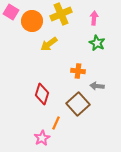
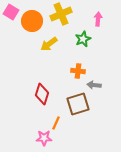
pink arrow: moved 4 px right, 1 px down
green star: moved 14 px left, 4 px up; rotated 21 degrees clockwise
gray arrow: moved 3 px left, 1 px up
brown square: rotated 25 degrees clockwise
pink star: moved 2 px right; rotated 28 degrees clockwise
